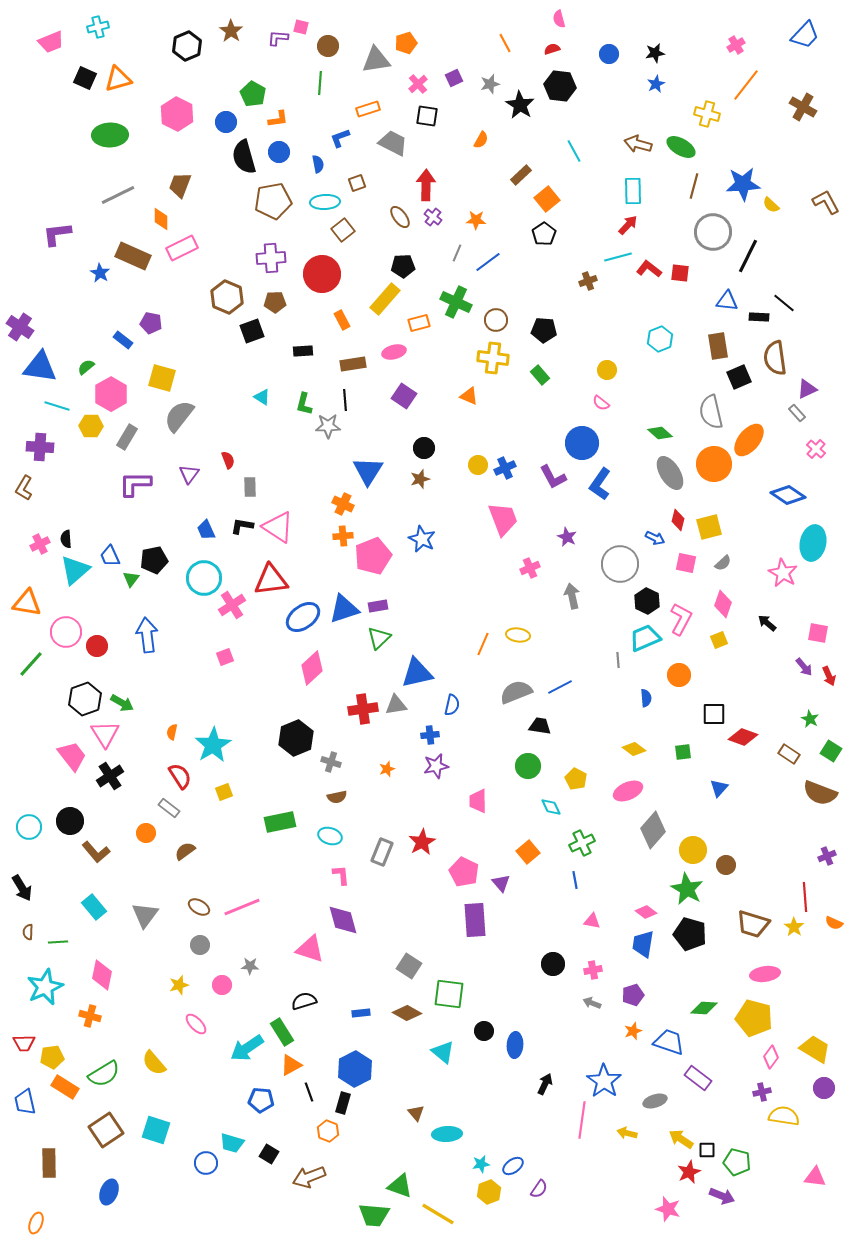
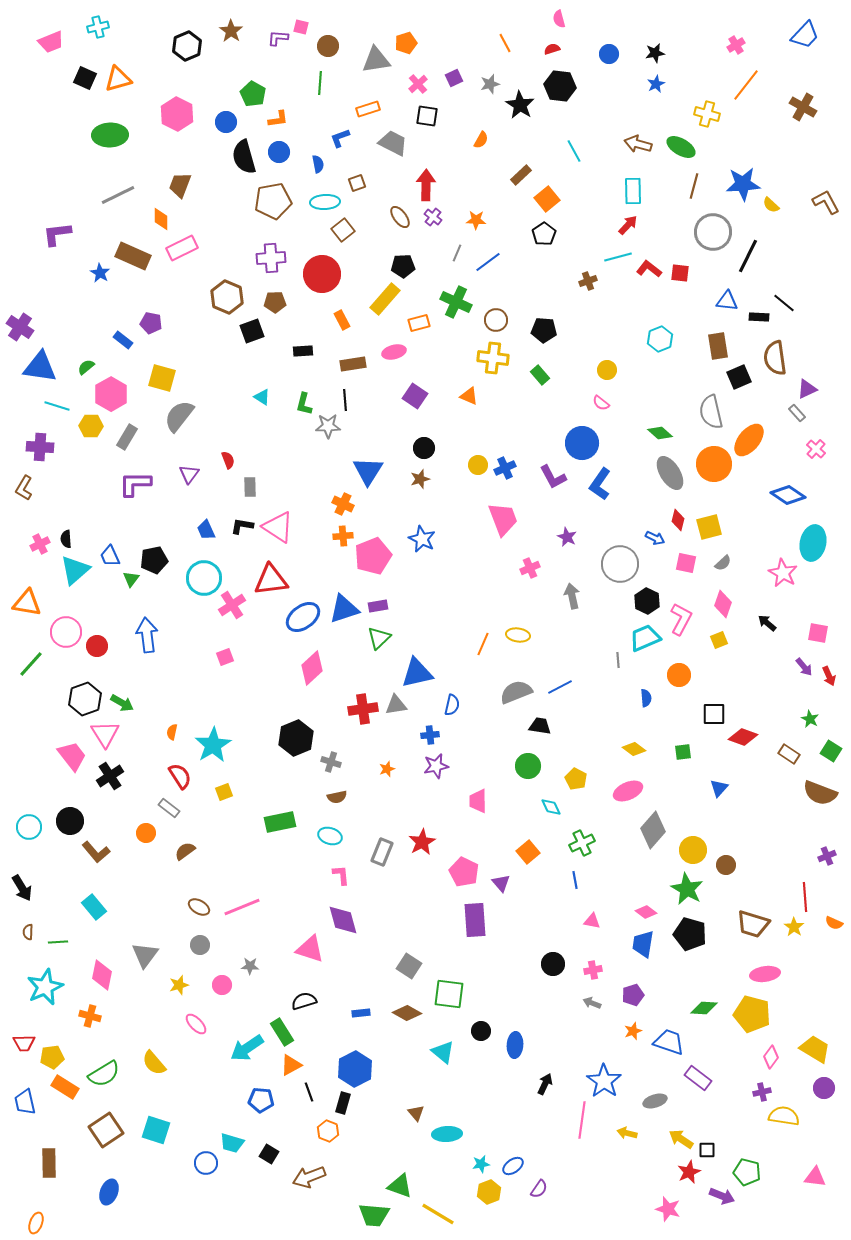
purple square at (404, 396): moved 11 px right
gray triangle at (145, 915): moved 40 px down
yellow pentagon at (754, 1018): moved 2 px left, 4 px up
black circle at (484, 1031): moved 3 px left
green pentagon at (737, 1162): moved 10 px right, 10 px down
